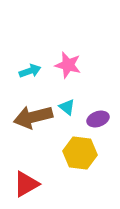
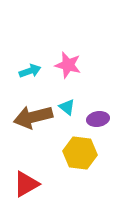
purple ellipse: rotated 10 degrees clockwise
